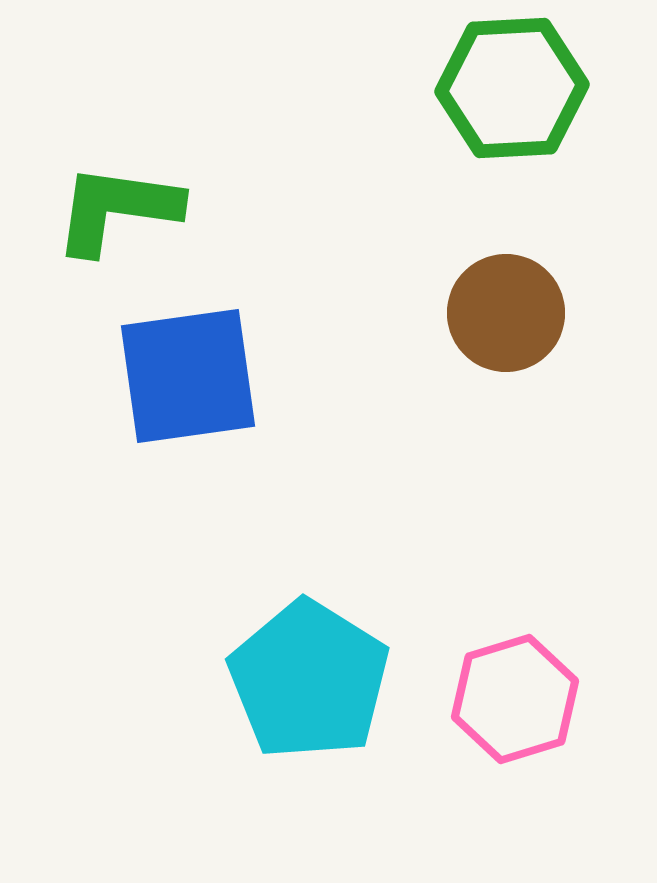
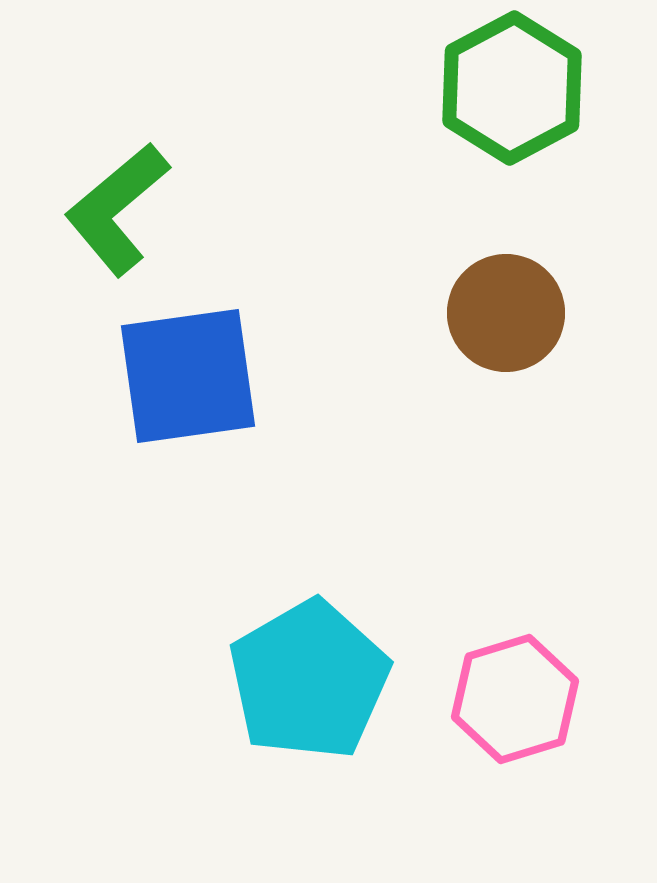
green hexagon: rotated 25 degrees counterclockwise
green L-shape: rotated 48 degrees counterclockwise
cyan pentagon: rotated 10 degrees clockwise
